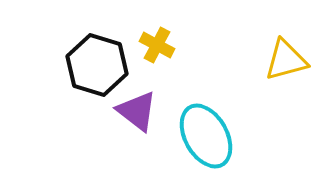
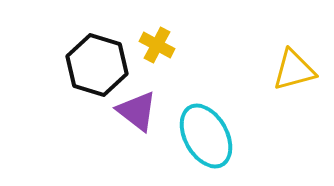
yellow triangle: moved 8 px right, 10 px down
